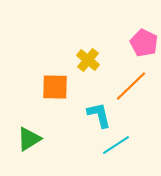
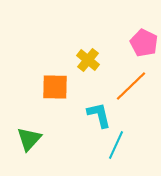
green triangle: rotated 16 degrees counterclockwise
cyan line: rotated 32 degrees counterclockwise
